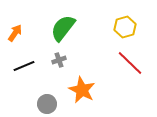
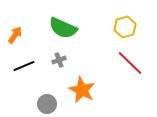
green semicircle: rotated 104 degrees counterclockwise
orange arrow: moved 2 px down
